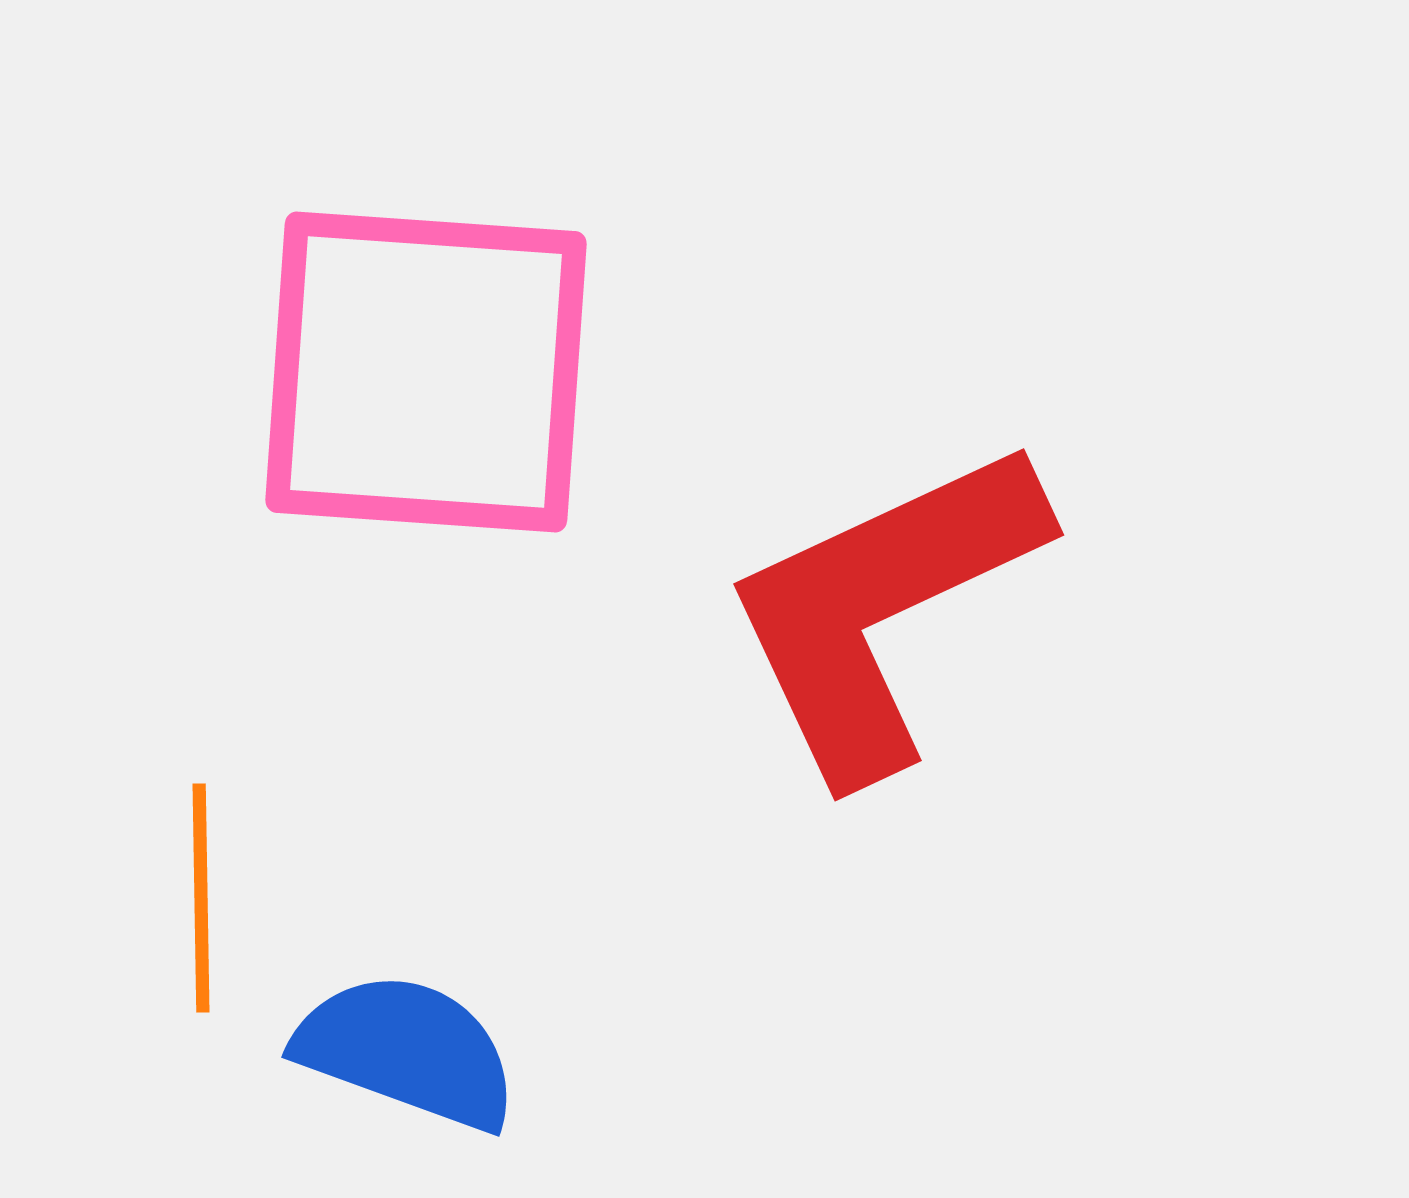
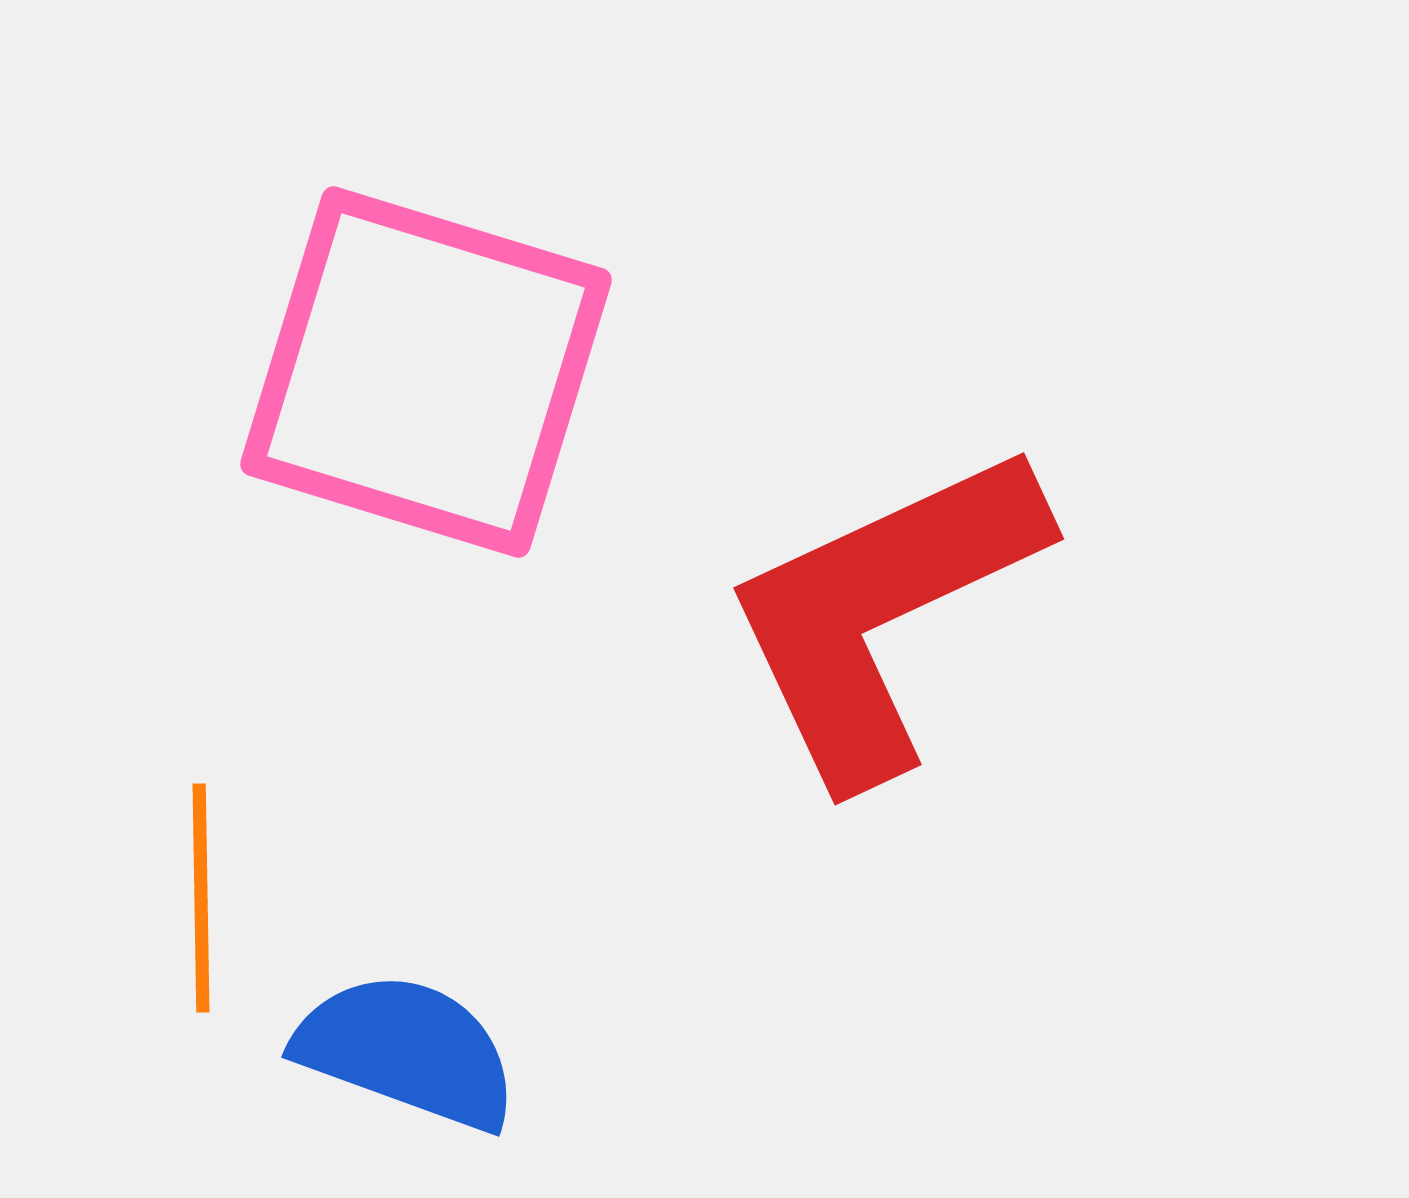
pink square: rotated 13 degrees clockwise
red L-shape: moved 4 px down
